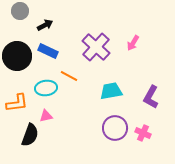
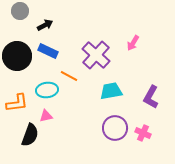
purple cross: moved 8 px down
cyan ellipse: moved 1 px right, 2 px down
